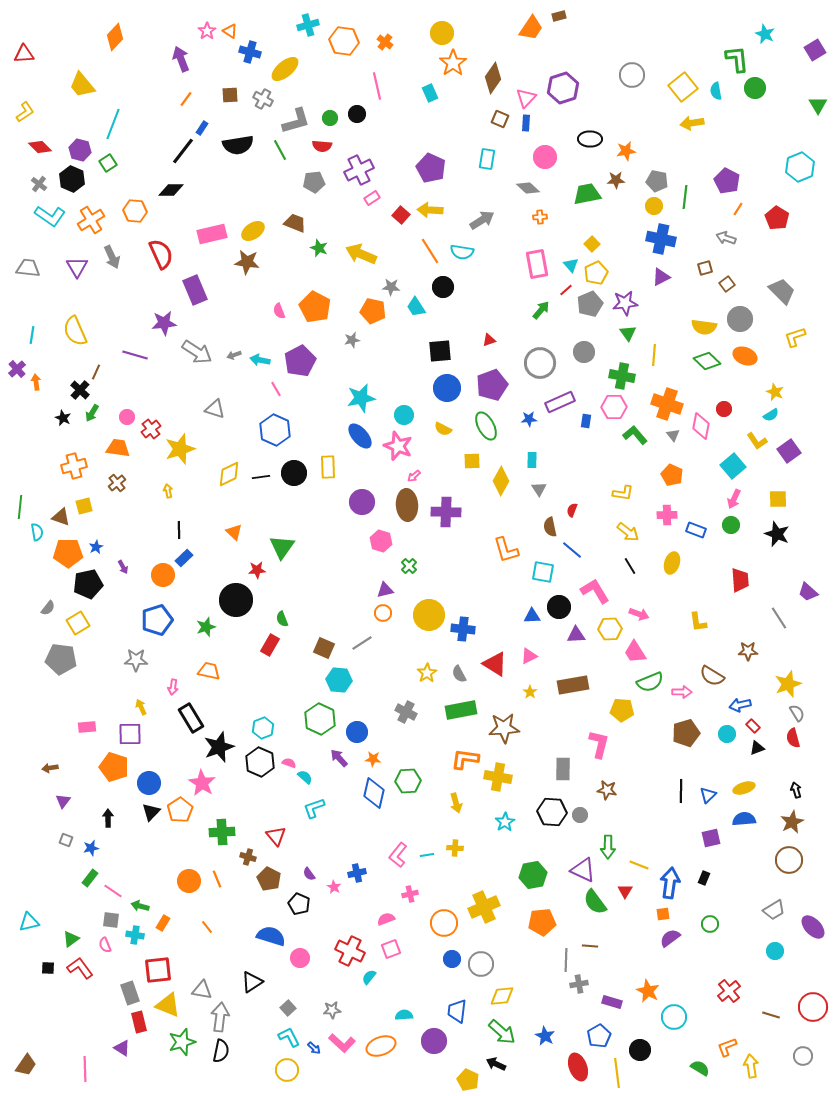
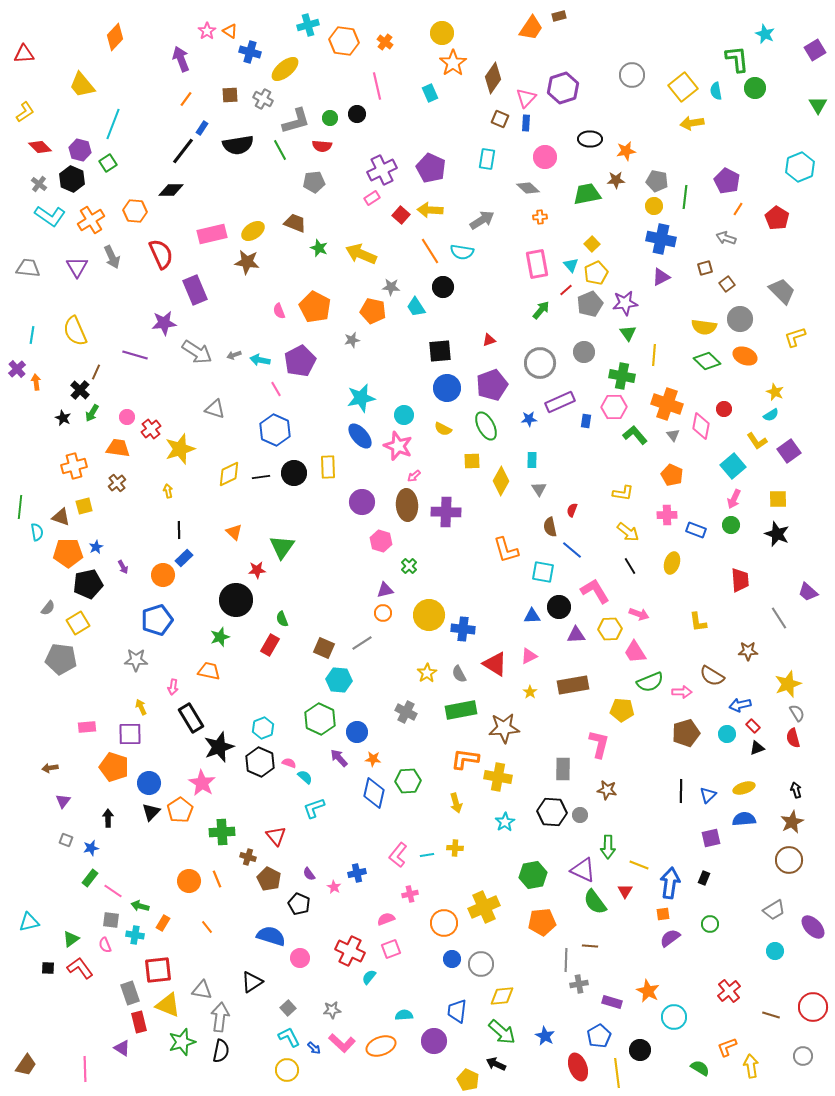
purple cross at (359, 170): moved 23 px right
green star at (206, 627): moved 14 px right, 10 px down
